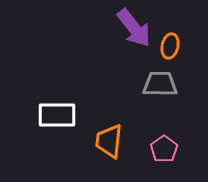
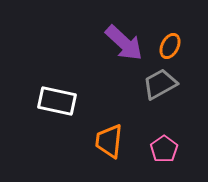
purple arrow: moved 10 px left, 15 px down; rotated 9 degrees counterclockwise
orange ellipse: rotated 15 degrees clockwise
gray trapezoid: rotated 30 degrees counterclockwise
white rectangle: moved 14 px up; rotated 12 degrees clockwise
